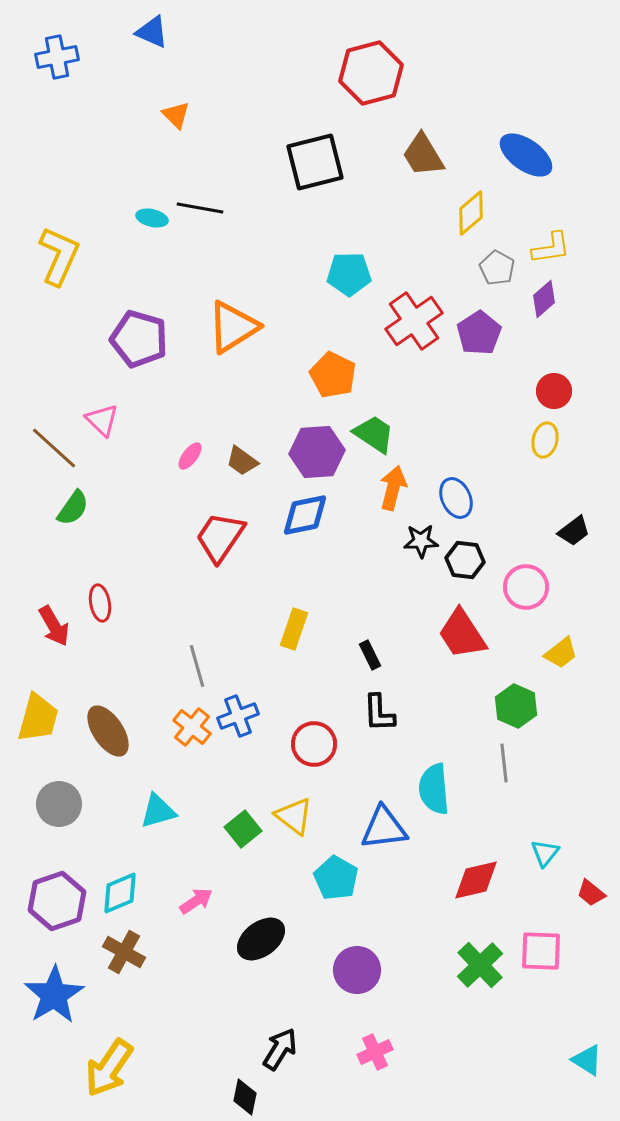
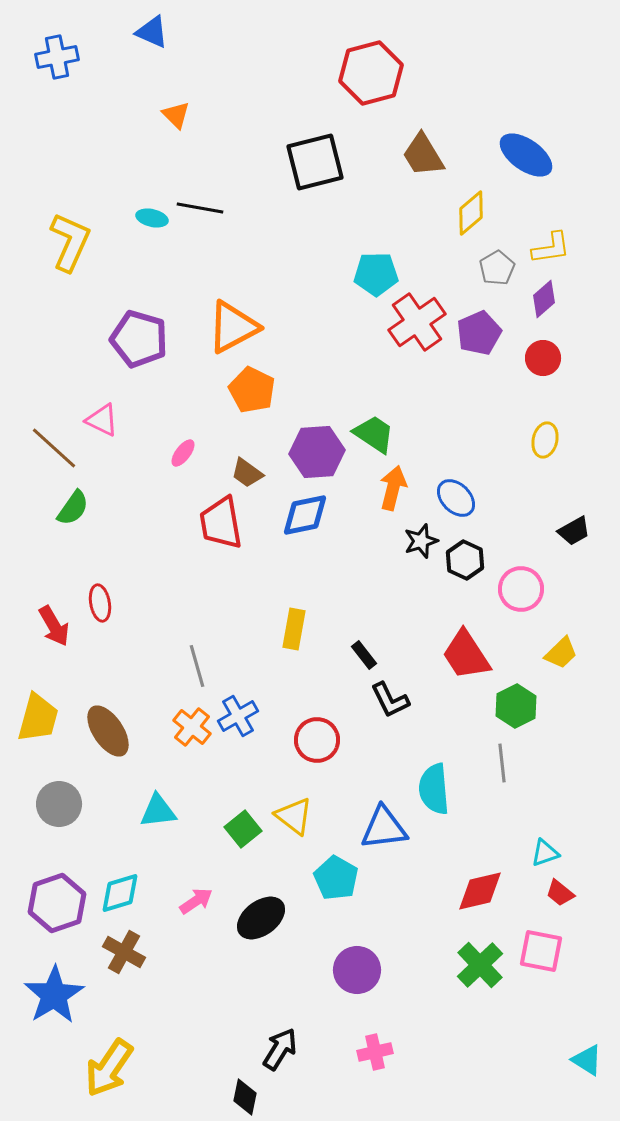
yellow L-shape at (59, 256): moved 11 px right, 14 px up
gray pentagon at (497, 268): rotated 12 degrees clockwise
cyan pentagon at (349, 274): moved 27 px right
red cross at (414, 321): moved 3 px right, 1 px down
orange triangle at (233, 327): rotated 4 degrees clockwise
purple pentagon at (479, 333): rotated 9 degrees clockwise
orange pentagon at (333, 375): moved 81 px left, 15 px down
red circle at (554, 391): moved 11 px left, 33 px up
pink triangle at (102, 420): rotated 18 degrees counterclockwise
pink ellipse at (190, 456): moved 7 px left, 3 px up
brown trapezoid at (242, 461): moved 5 px right, 12 px down
blue ellipse at (456, 498): rotated 21 degrees counterclockwise
black trapezoid at (574, 531): rotated 8 degrees clockwise
red trapezoid at (220, 537): moved 1 px right, 14 px up; rotated 44 degrees counterclockwise
black star at (421, 541): rotated 16 degrees counterclockwise
black hexagon at (465, 560): rotated 18 degrees clockwise
pink circle at (526, 587): moved 5 px left, 2 px down
yellow rectangle at (294, 629): rotated 9 degrees counterclockwise
red trapezoid at (462, 634): moved 4 px right, 21 px down
yellow trapezoid at (561, 653): rotated 6 degrees counterclockwise
black rectangle at (370, 655): moved 6 px left; rotated 12 degrees counterclockwise
green hexagon at (516, 706): rotated 9 degrees clockwise
black L-shape at (379, 713): moved 11 px right, 13 px up; rotated 24 degrees counterclockwise
blue cross at (238, 716): rotated 9 degrees counterclockwise
red circle at (314, 744): moved 3 px right, 4 px up
gray line at (504, 763): moved 2 px left
cyan triangle at (158, 811): rotated 9 degrees clockwise
cyan triangle at (545, 853): rotated 32 degrees clockwise
red diamond at (476, 880): moved 4 px right, 11 px down
cyan diamond at (120, 893): rotated 6 degrees clockwise
red trapezoid at (591, 893): moved 31 px left
purple hexagon at (57, 901): moved 2 px down
black ellipse at (261, 939): moved 21 px up
pink square at (541, 951): rotated 9 degrees clockwise
pink cross at (375, 1052): rotated 12 degrees clockwise
